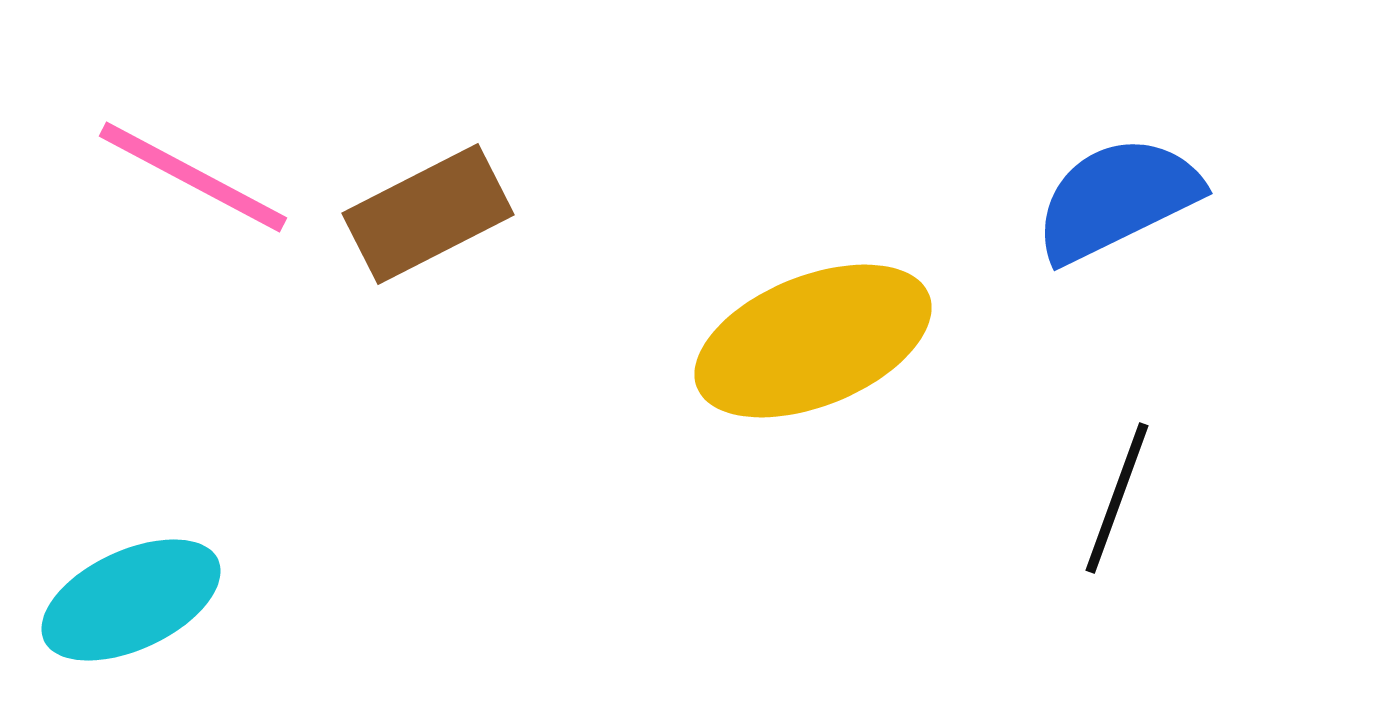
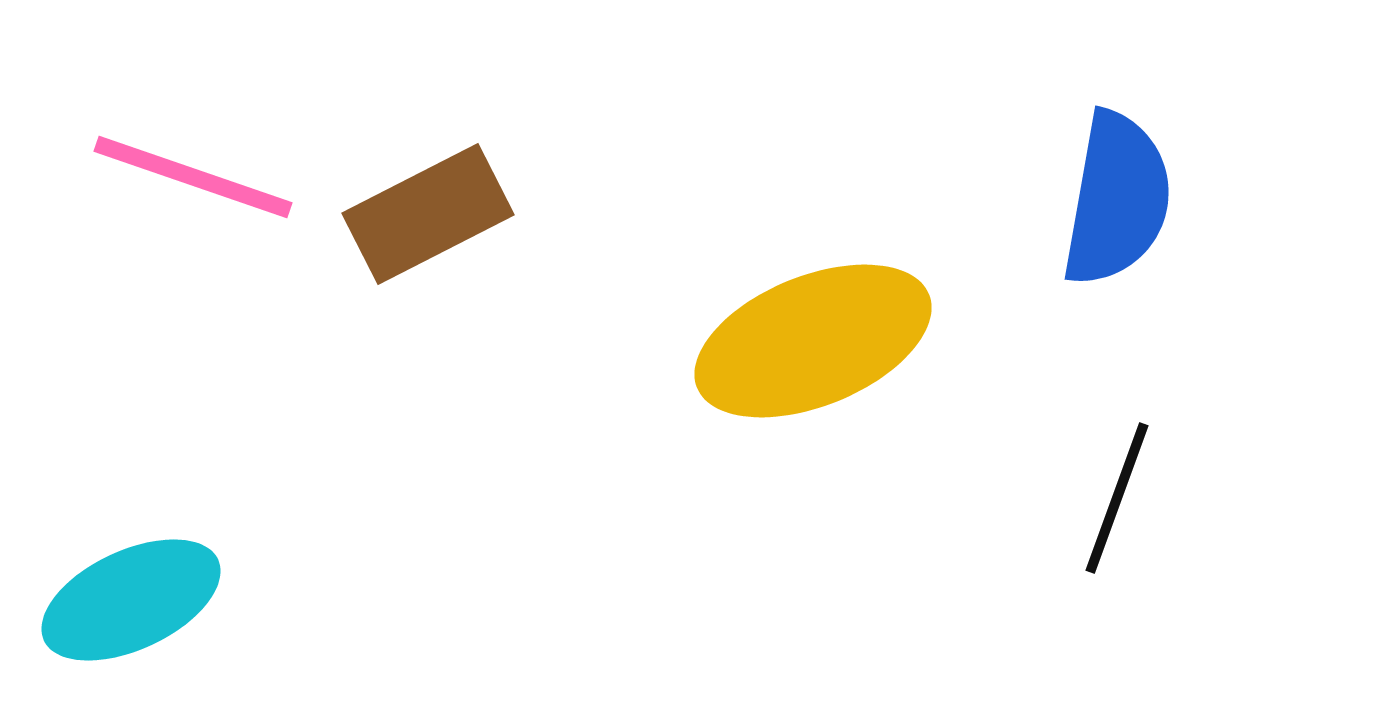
pink line: rotated 9 degrees counterclockwise
blue semicircle: rotated 126 degrees clockwise
